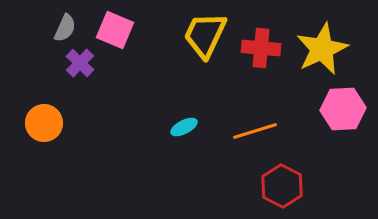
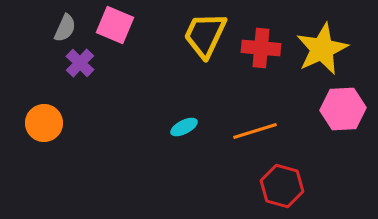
pink square: moved 5 px up
red hexagon: rotated 12 degrees counterclockwise
